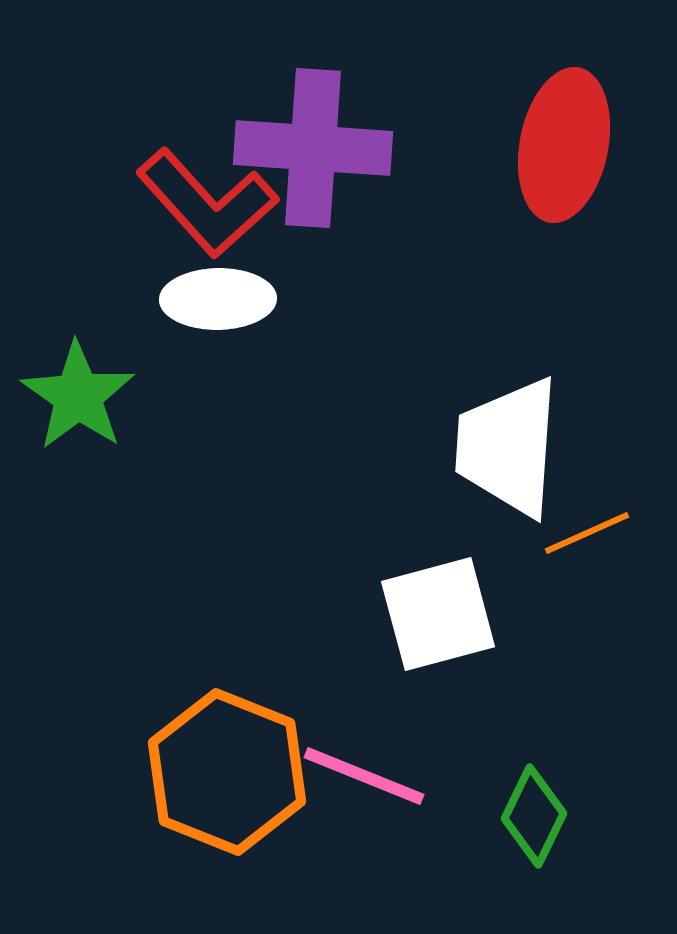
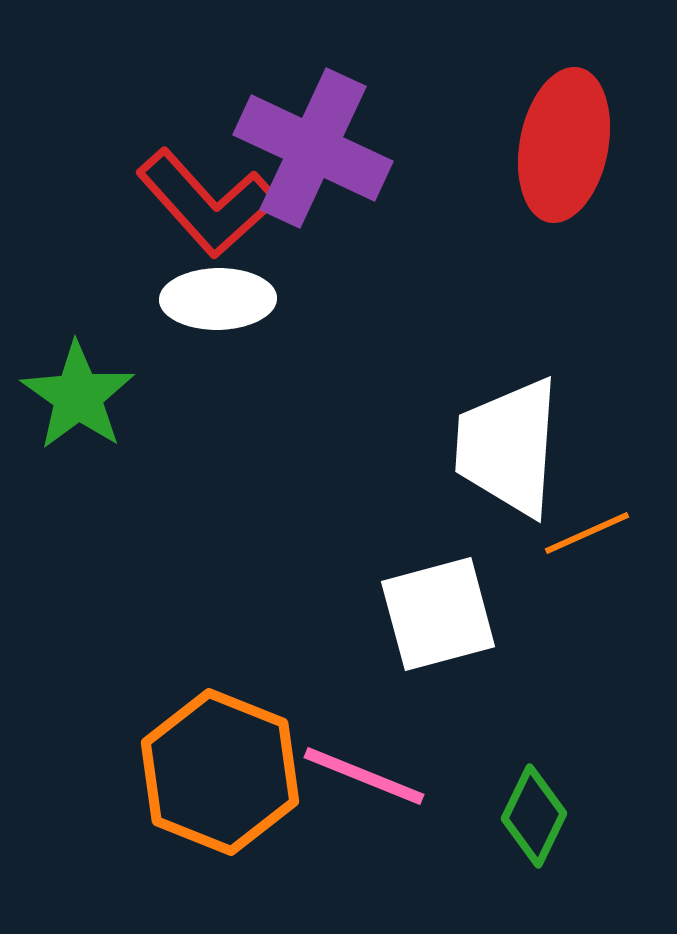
purple cross: rotated 21 degrees clockwise
orange hexagon: moved 7 px left
